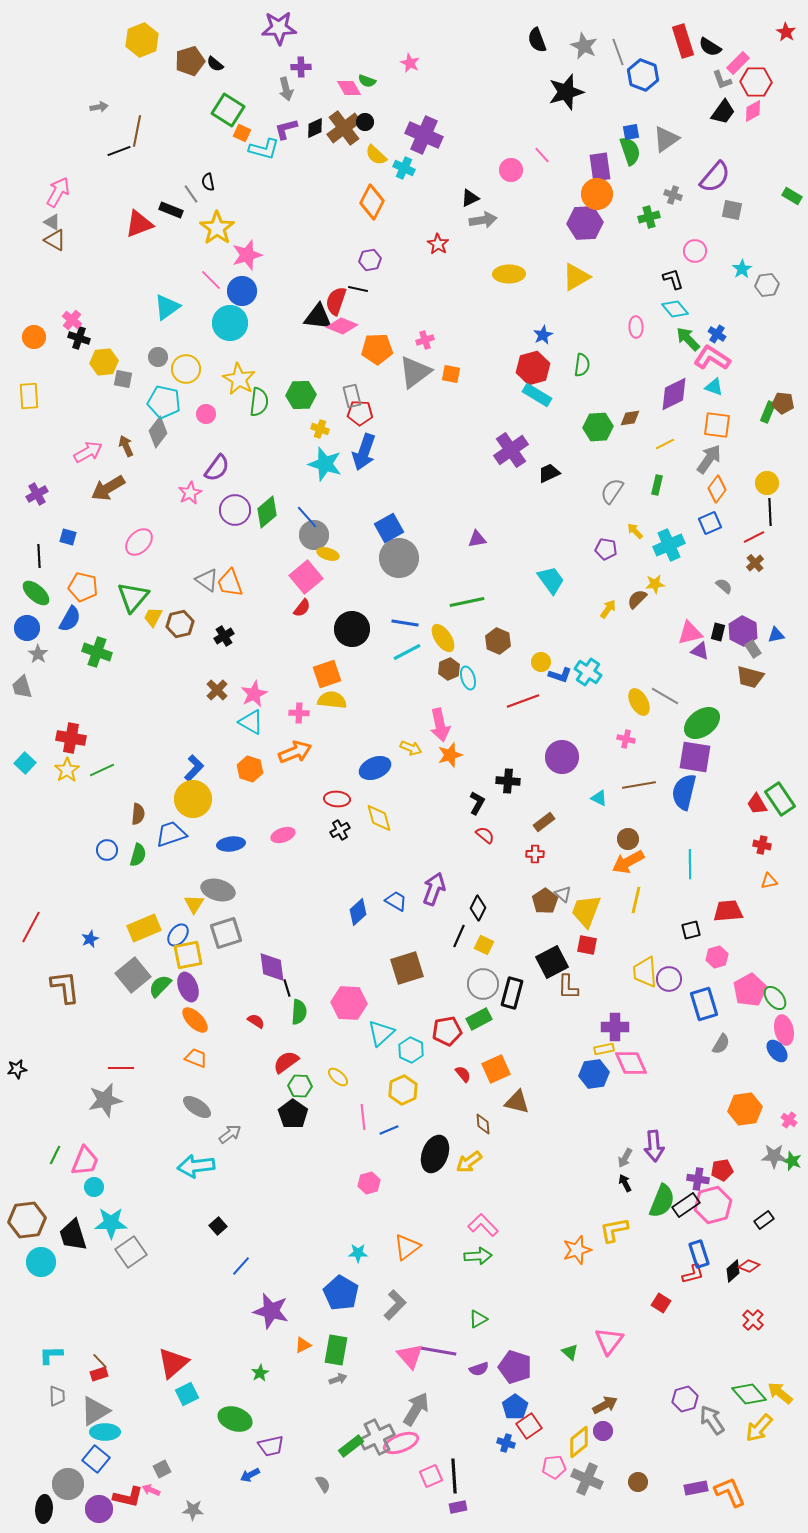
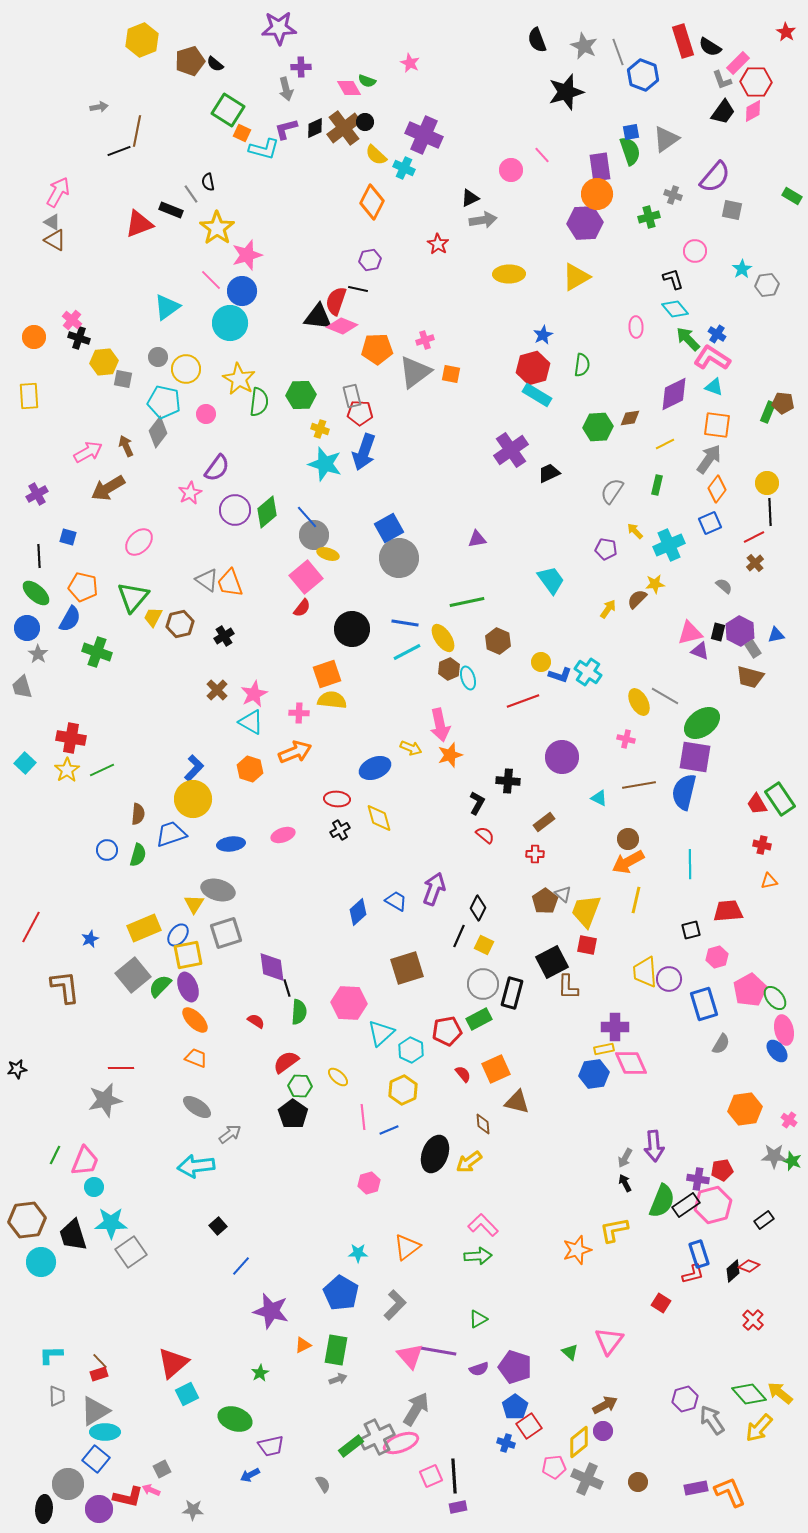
purple hexagon at (743, 631): moved 3 px left
